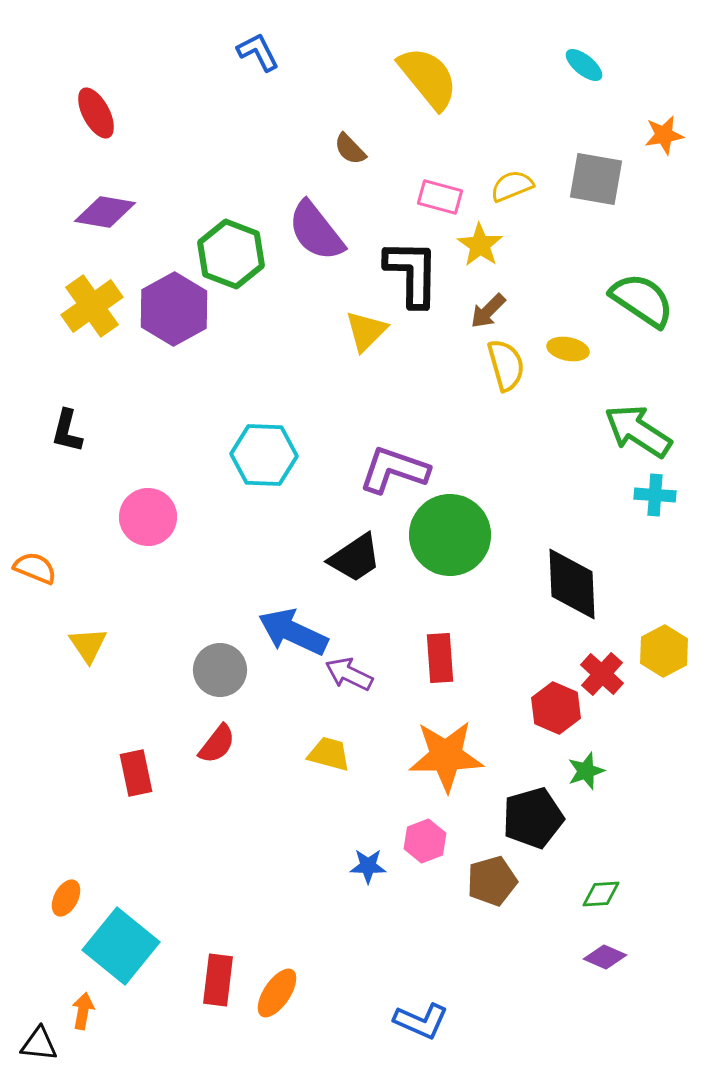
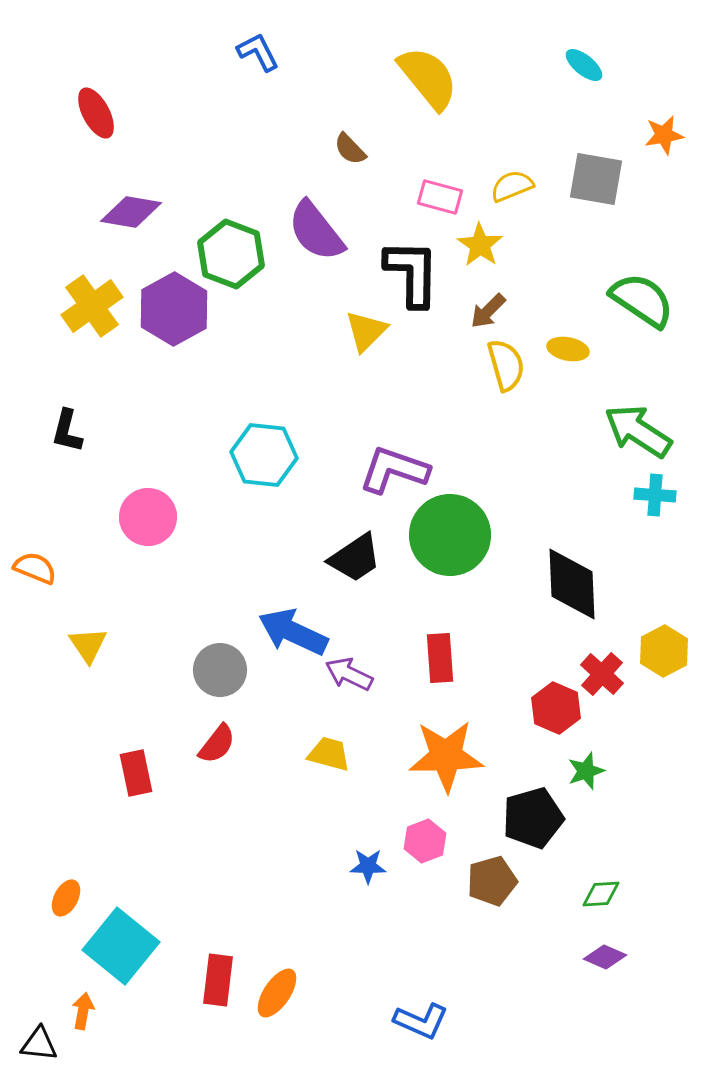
purple diamond at (105, 212): moved 26 px right
cyan hexagon at (264, 455): rotated 4 degrees clockwise
